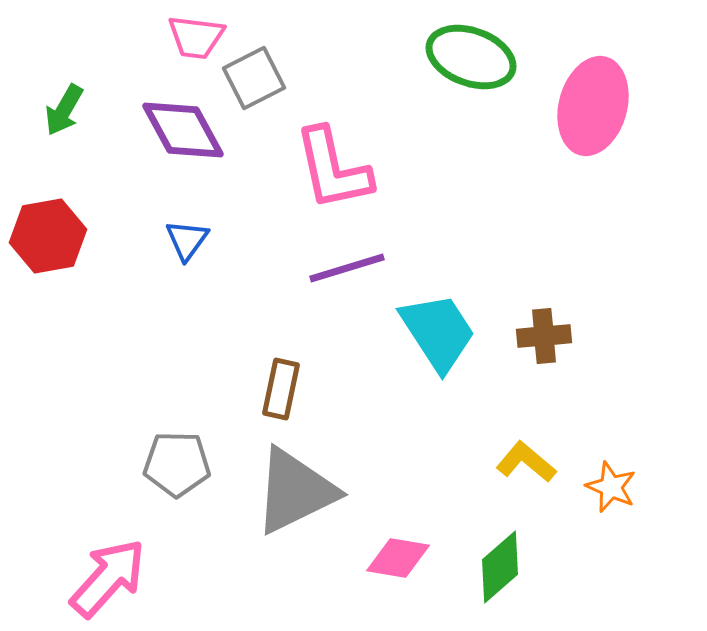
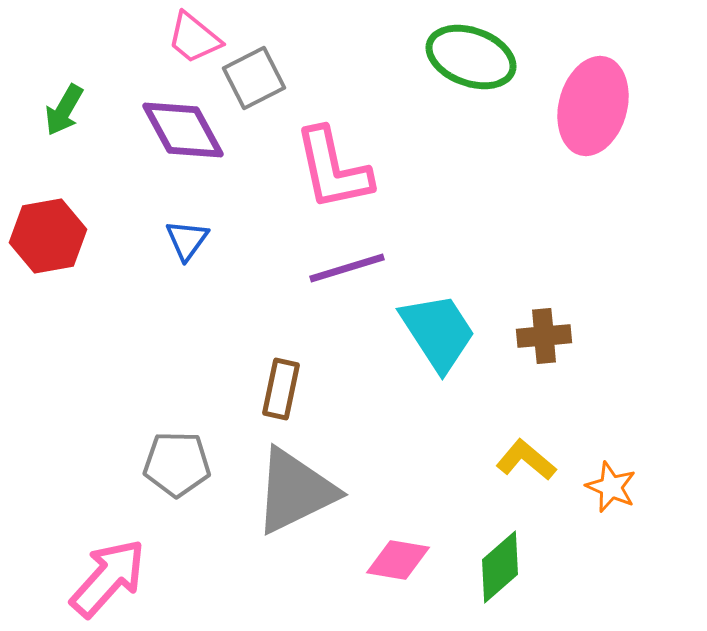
pink trapezoid: moved 2 px left, 1 px down; rotated 32 degrees clockwise
yellow L-shape: moved 2 px up
pink diamond: moved 2 px down
